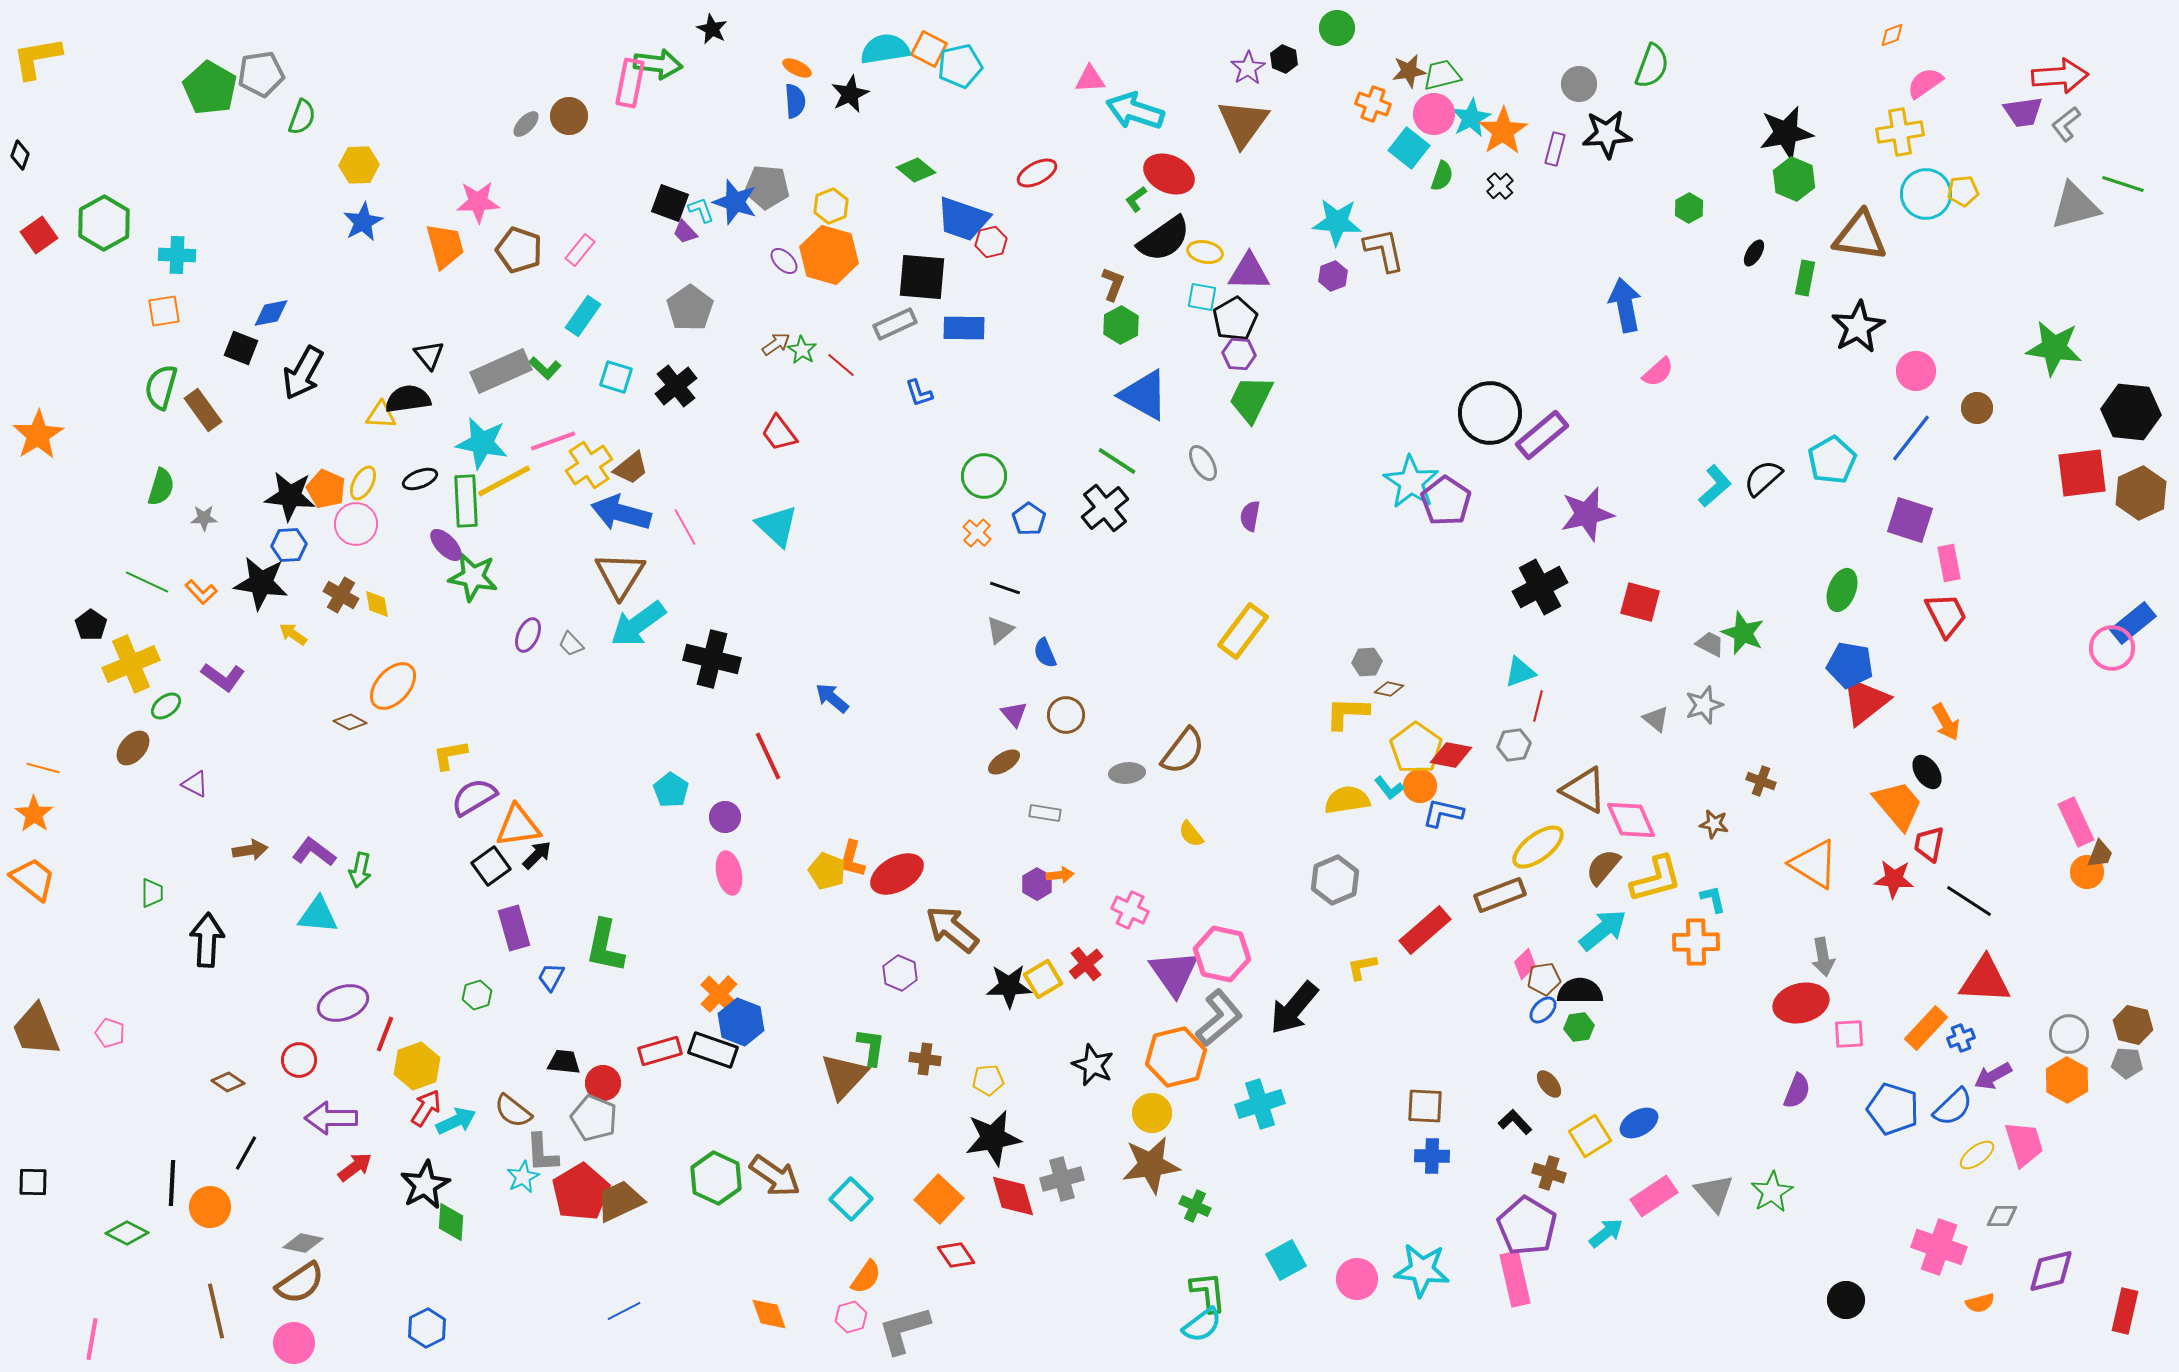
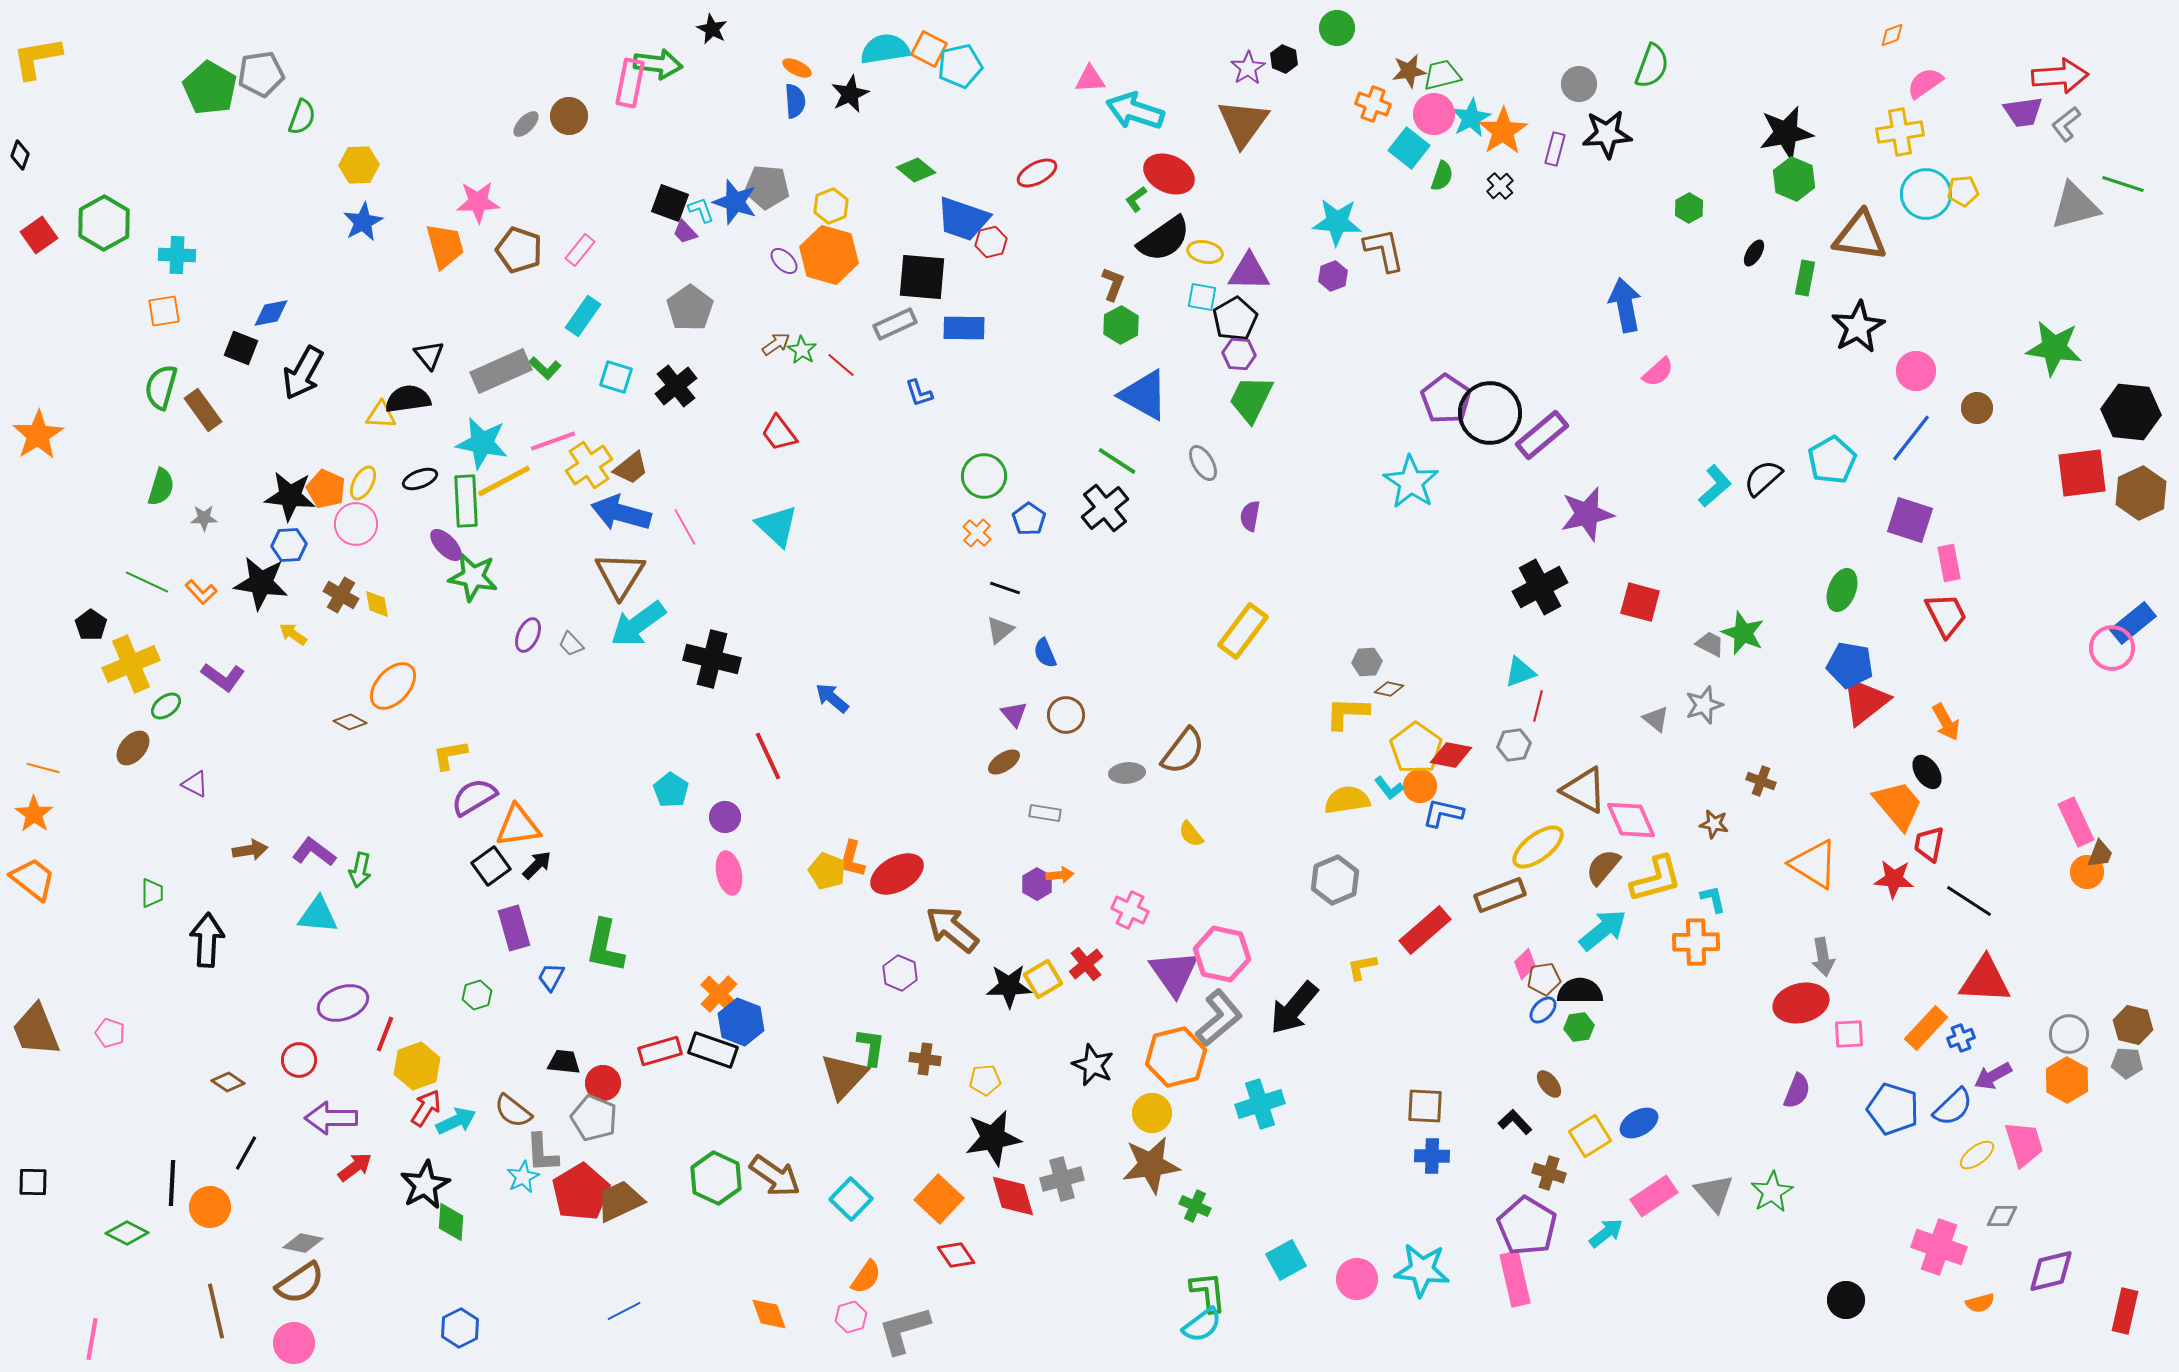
purple pentagon at (1446, 501): moved 102 px up
black arrow at (537, 855): moved 10 px down
yellow pentagon at (988, 1080): moved 3 px left
blue hexagon at (427, 1328): moved 33 px right
